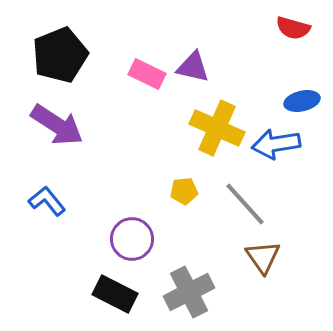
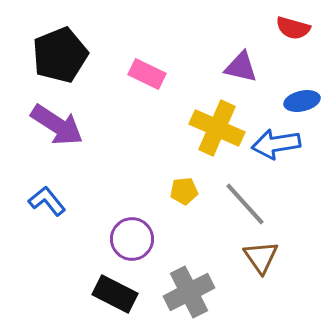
purple triangle: moved 48 px right
brown triangle: moved 2 px left
